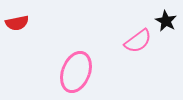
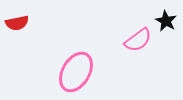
pink semicircle: moved 1 px up
pink ellipse: rotated 9 degrees clockwise
